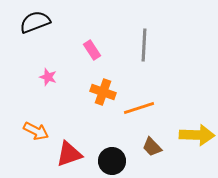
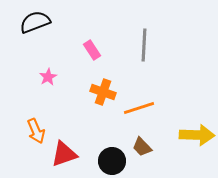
pink star: rotated 24 degrees clockwise
orange arrow: rotated 40 degrees clockwise
brown trapezoid: moved 10 px left
red triangle: moved 5 px left
